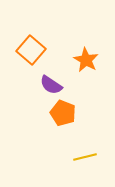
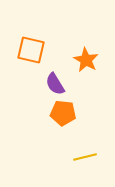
orange square: rotated 28 degrees counterclockwise
purple semicircle: moved 4 px right, 1 px up; rotated 25 degrees clockwise
orange pentagon: rotated 15 degrees counterclockwise
